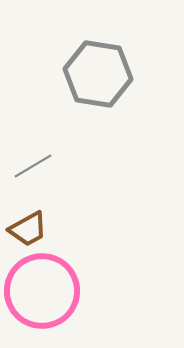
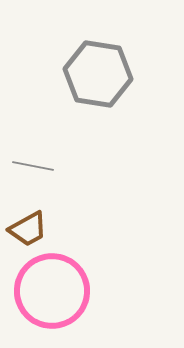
gray line: rotated 42 degrees clockwise
pink circle: moved 10 px right
